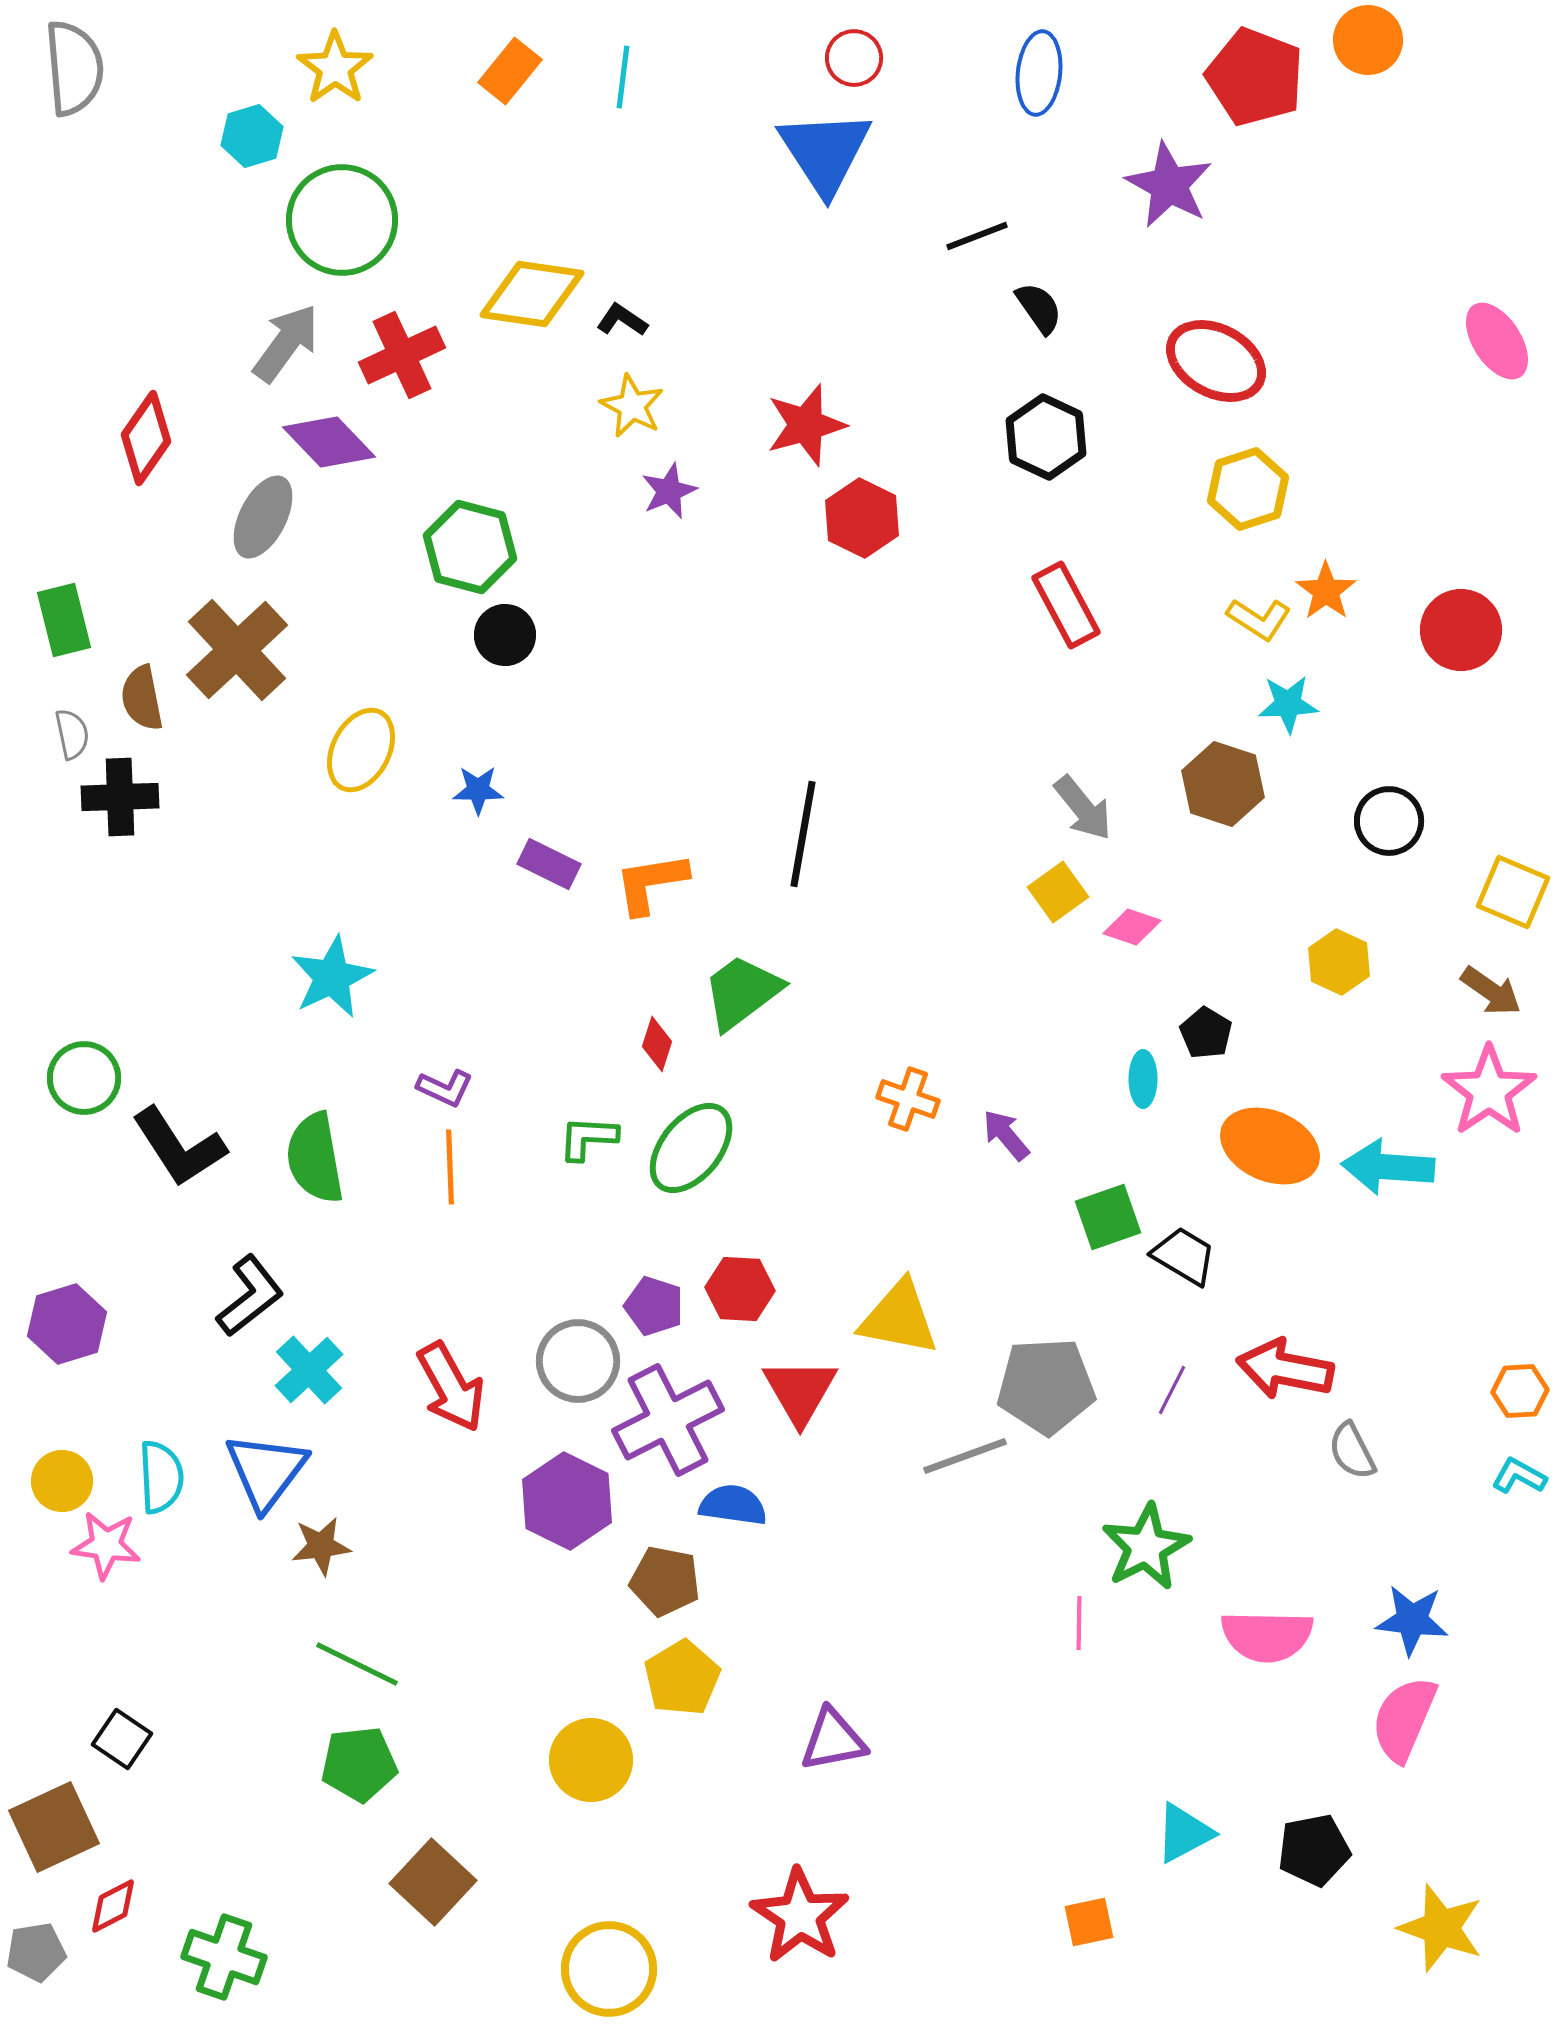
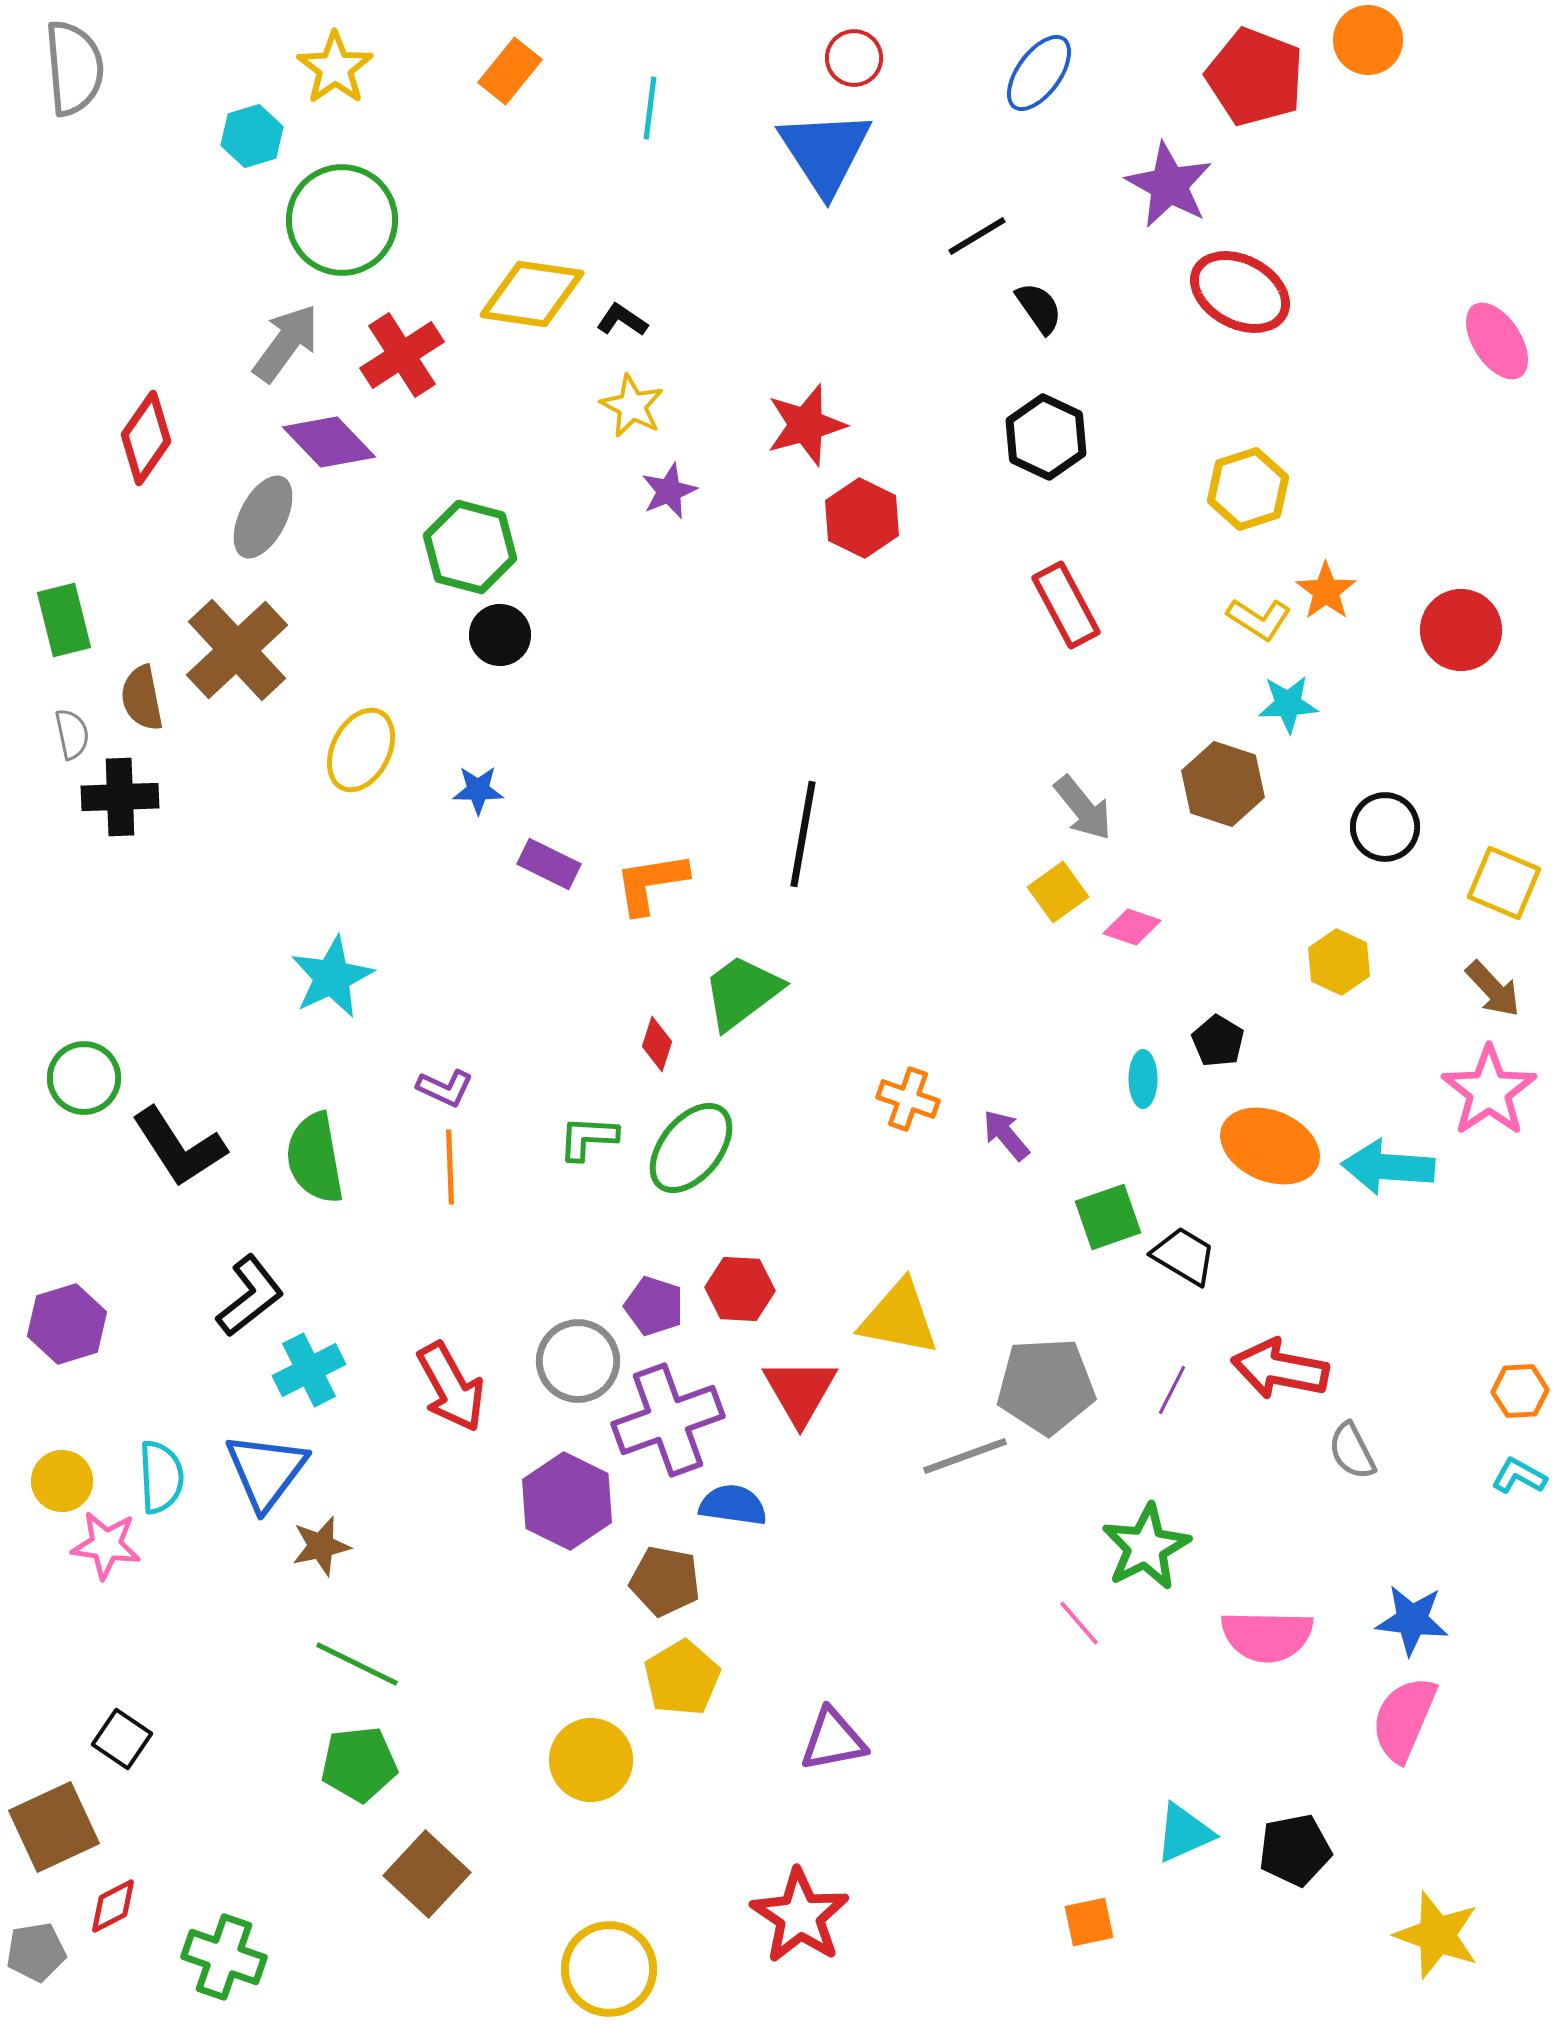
blue ellipse at (1039, 73): rotated 30 degrees clockwise
cyan line at (623, 77): moved 27 px right, 31 px down
black line at (977, 236): rotated 10 degrees counterclockwise
red cross at (402, 355): rotated 8 degrees counterclockwise
red ellipse at (1216, 361): moved 24 px right, 69 px up
black circle at (505, 635): moved 5 px left
black circle at (1389, 821): moved 4 px left, 6 px down
yellow square at (1513, 892): moved 9 px left, 9 px up
brown arrow at (1491, 991): moved 2 px right, 2 px up; rotated 12 degrees clockwise
black pentagon at (1206, 1033): moved 12 px right, 8 px down
red arrow at (1285, 1369): moved 5 px left
cyan cross at (309, 1370): rotated 16 degrees clockwise
purple cross at (668, 1420): rotated 7 degrees clockwise
brown star at (321, 1546): rotated 6 degrees counterclockwise
pink line at (1079, 1623): rotated 42 degrees counterclockwise
cyan triangle at (1184, 1833): rotated 4 degrees clockwise
black pentagon at (1314, 1850): moved 19 px left
brown square at (433, 1882): moved 6 px left, 8 px up
yellow star at (1441, 1928): moved 4 px left, 7 px down
